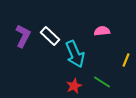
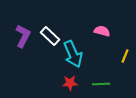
pink semicircle: rotated 21 degrees clockwise
cyan arrow: moved 2 px left
yellow line: moved 1 px left, 4 px up
green line: moved 1 px left, 2 px down; rotated 36 degrees counterclockwise
red star: moved 4 px left, 3 px up; rotated 21 degrees clockwise
